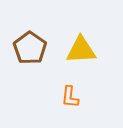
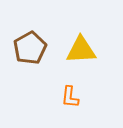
brown pentagon: rotated 8 degrees clockwise
